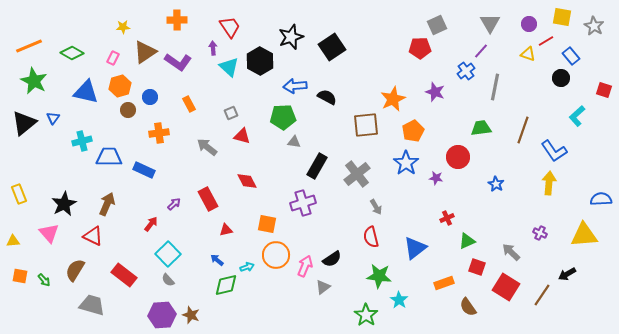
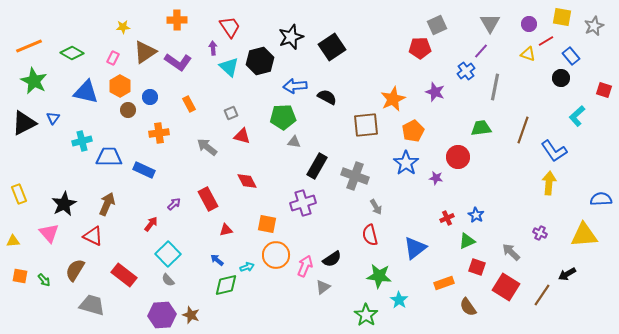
gray star at (594, 26): rotated 18 degrees clockwise
black hexagon at (260, 61): rotated 16 degrees clockwise
orange hexagon at (120, 86): rotated 15 degrees counterclockwise
black triangle at (24, 123): rotated 12 degrees clockwise
gray cross at (357, 174): moved 2 px left, 2 px down; rotated 32 degrees counterclockwise
blue star at (496, 184): moved 20 px left, 31 px down
red semicircle at (371, 237): moved 1 px left, 2 px up
